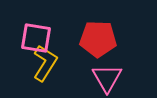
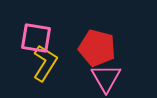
red pentagon: moved 1 px left, 9 px down; rotated 12 degrees clockwise
pink triangle: moved 1 px left
